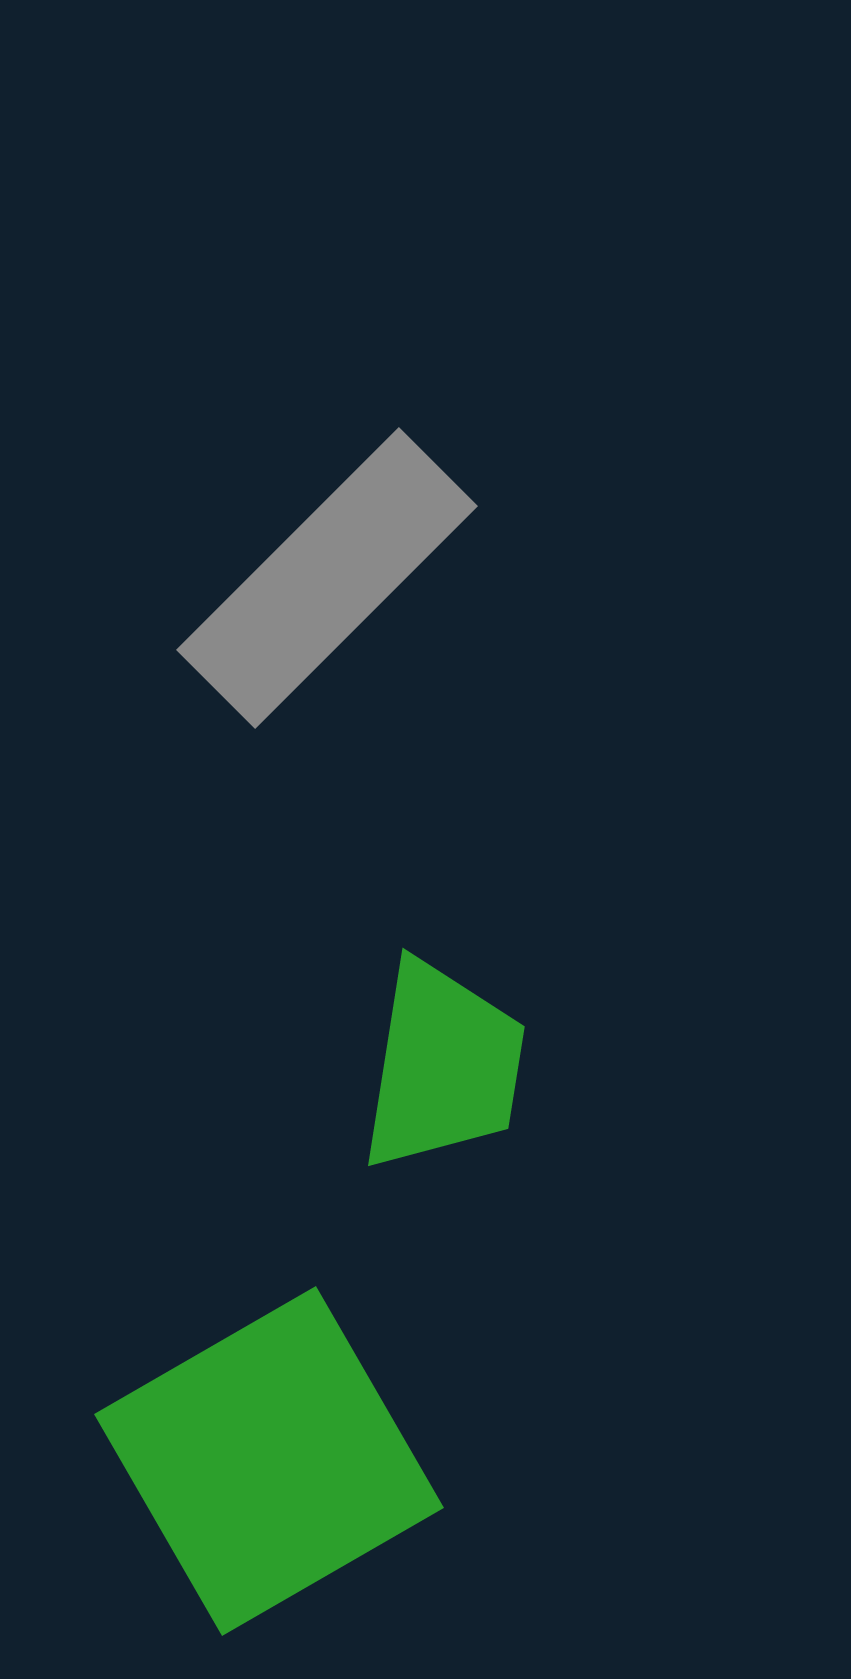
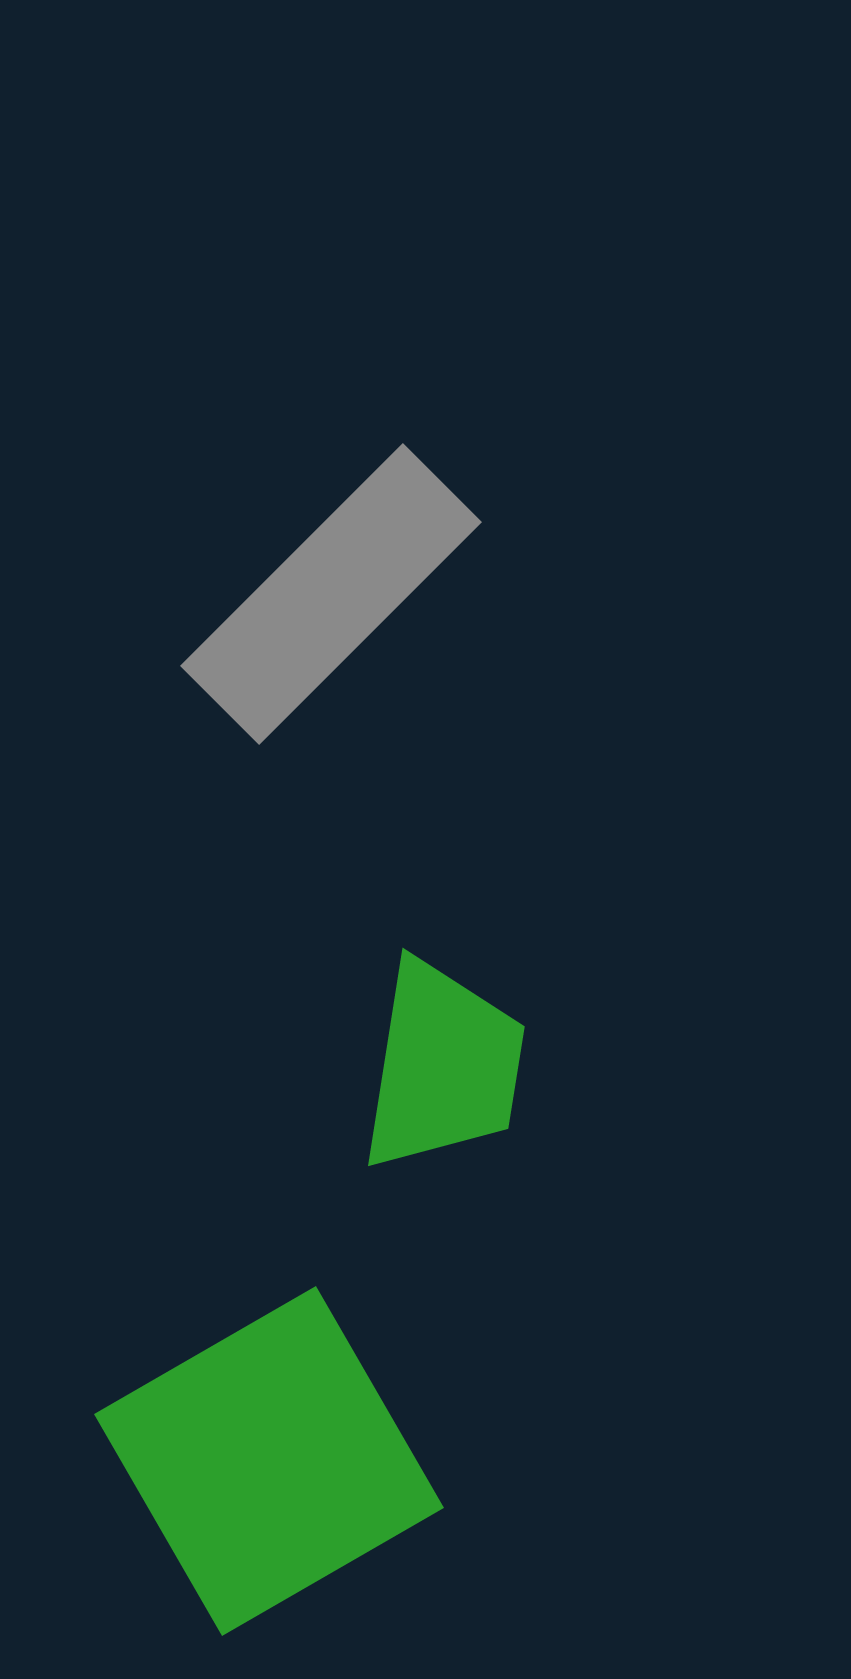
gray rectangle: moved 4 px right, 16 px down
